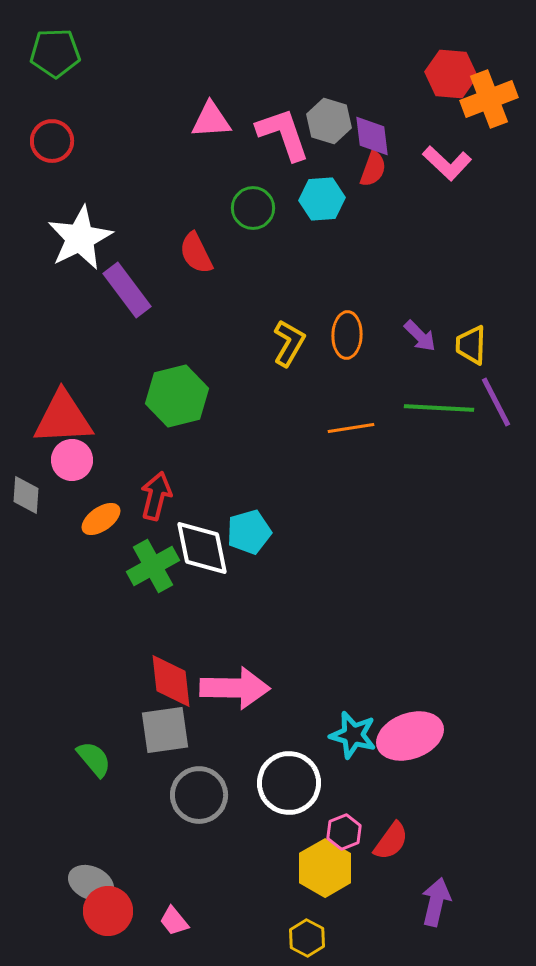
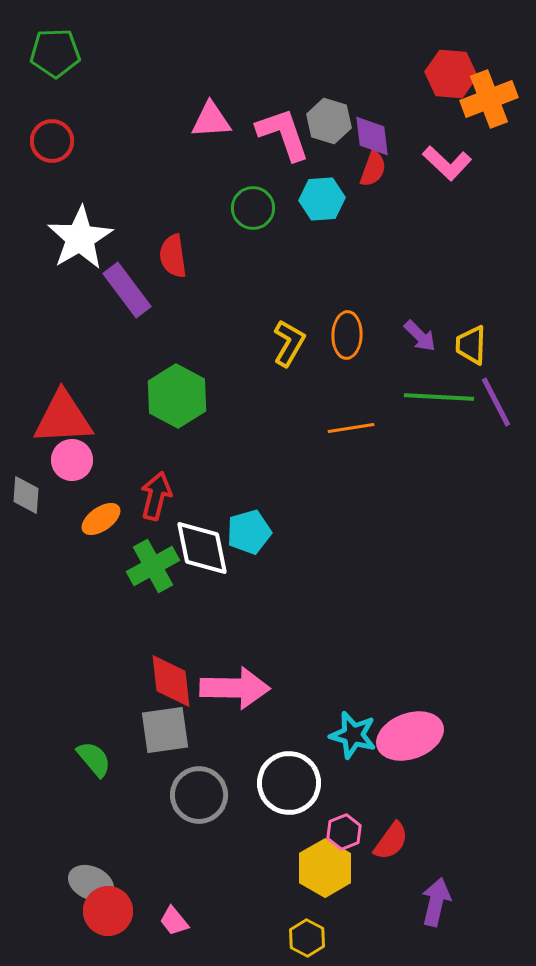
white star at (80, 238): rotated 4 degrees counterclockwise
red semicircle at (196, 253): moved 23 px left, 3 px down; rotated 18 degrees clockwise
green hexagon at (177, 396): rotated 18 degrees counterclockwise
green line at (439, 408): moved 11 px up
